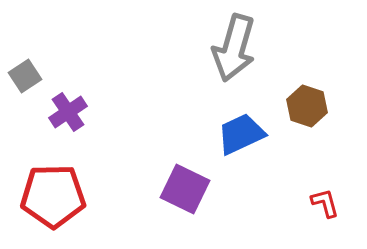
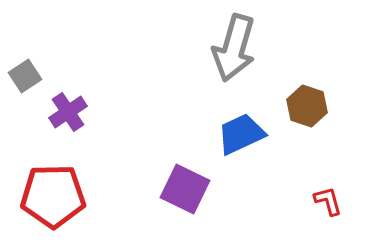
red L-shape: moved 3 px right, 2 px up
